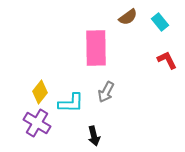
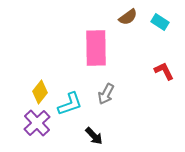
cyan rectangle: rotated 18 degrees counterclockwise
red L-shape: moved 3 px left, 11 px down
gray arrow: moved 2 px down
cyan L-shape: moved 1 px left, 1 px down; rotated 20 degrees counterclockwise
purple cross: rotated 16 degrees clockwise
black arrow: rotated 30 degrees counterclockwise
